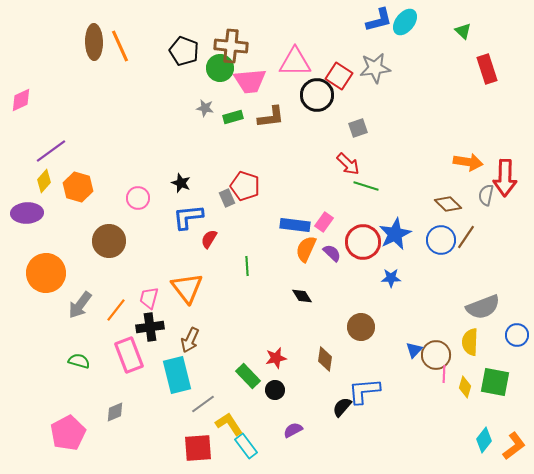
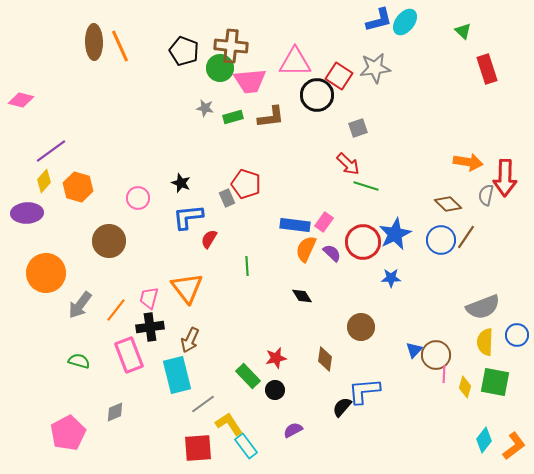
pink diamond at (21, 100): rotated 40 degrees clockwise
red pentagon at (245, 186): moved 1 px right, 2 px up
yellow semicircle at (470, 342): moved 15 px right
